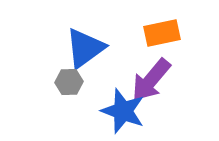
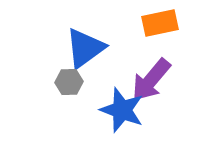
orange rectangle: moved 2 px left, 10 px up
blue star: moved 1 px left, 1 px up
